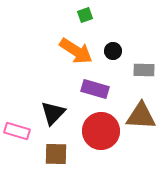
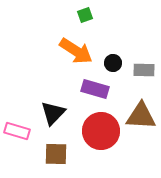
black circle: moved 12 px down
